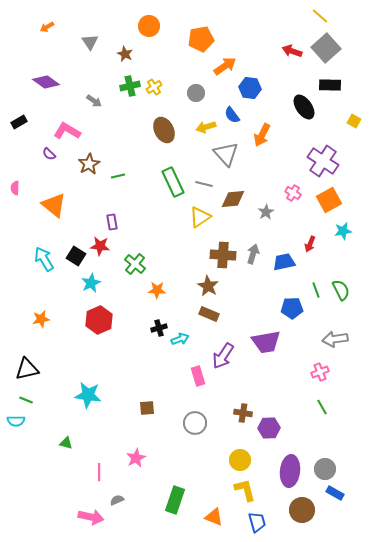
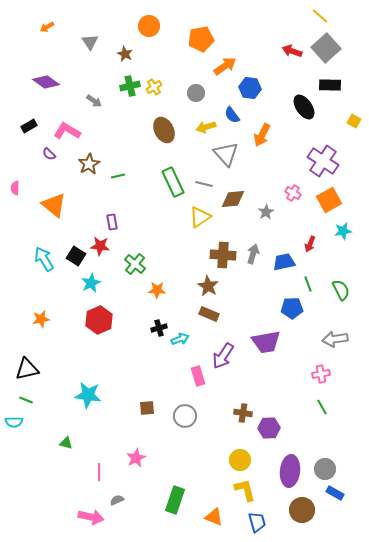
black rectangle at (19, 122): moved 10 px right, 4 px down
green line at (316, 290): moved 8 px left, 6 px up
pink cross at (320, 372): moved 1 px right, 2 px down; rotated 12 degrees clockwise
cyan semicircle at (16, 421): moved 2 px left, 1 px down
gray circle at (195, 423): moved 10 px left, 7 px up
